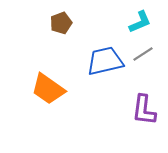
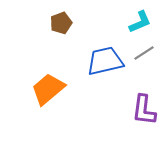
gray line: moved 1 px right, 1 px up
orange trapezoid: rotated 105 degrees clockwise
